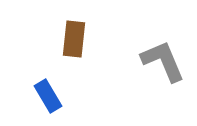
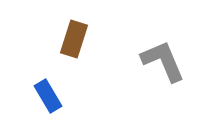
brown rectangle: rotated 12 degrees clockwise
